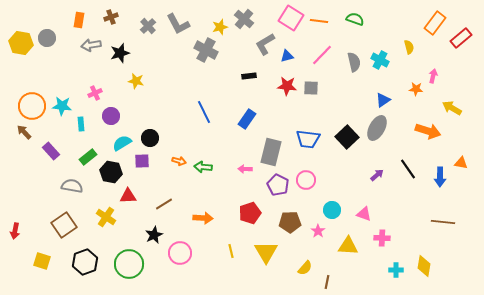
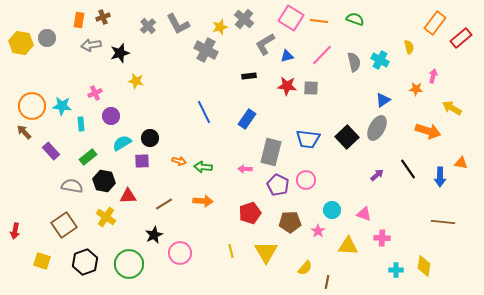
brown cross at (111, 17): moved 8 px left
black hexagon at (111, 172): moved 7 px left, 9 px down
orange arrow at (203, 218): moved 17 px up
